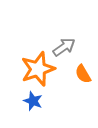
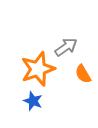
gray arrow: moved 2 px right
